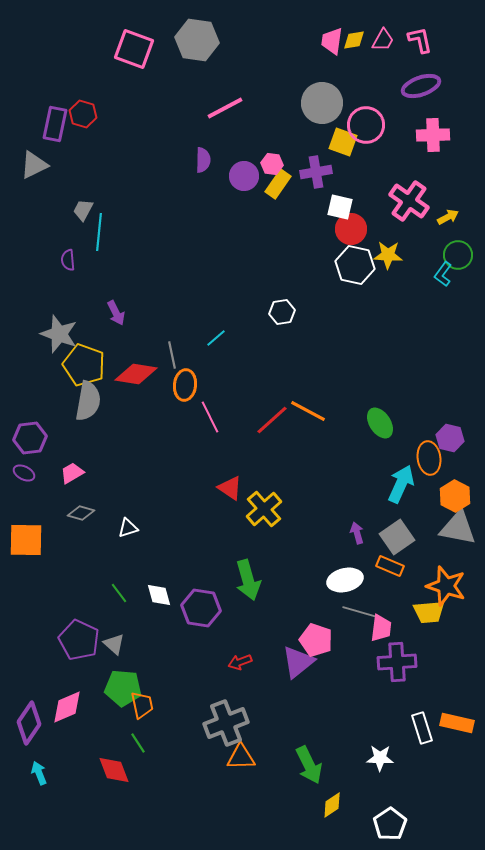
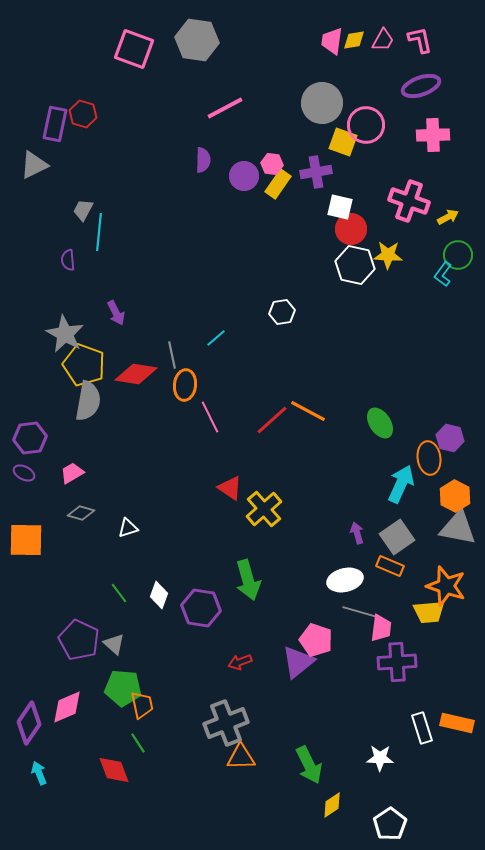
pink cross at (409, 201): rotated 15 degrees counterclockwise
gray star at (59, 334): moved 6 px right; rotated 9 degrees clockwise
white diamond at (159, 595): rotated 36 degrees clockwise
